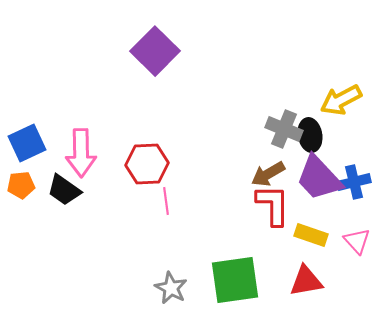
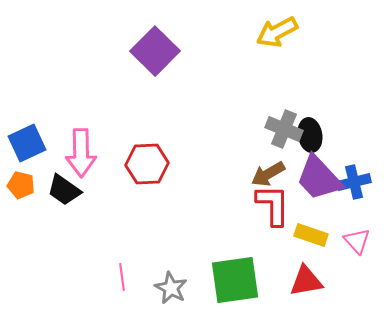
yellow arrow: moved 64 px left, 68 px up
orange pentagon: rotated 20 degrees clockwise
pink line: moved 44 px left, 76 px down
